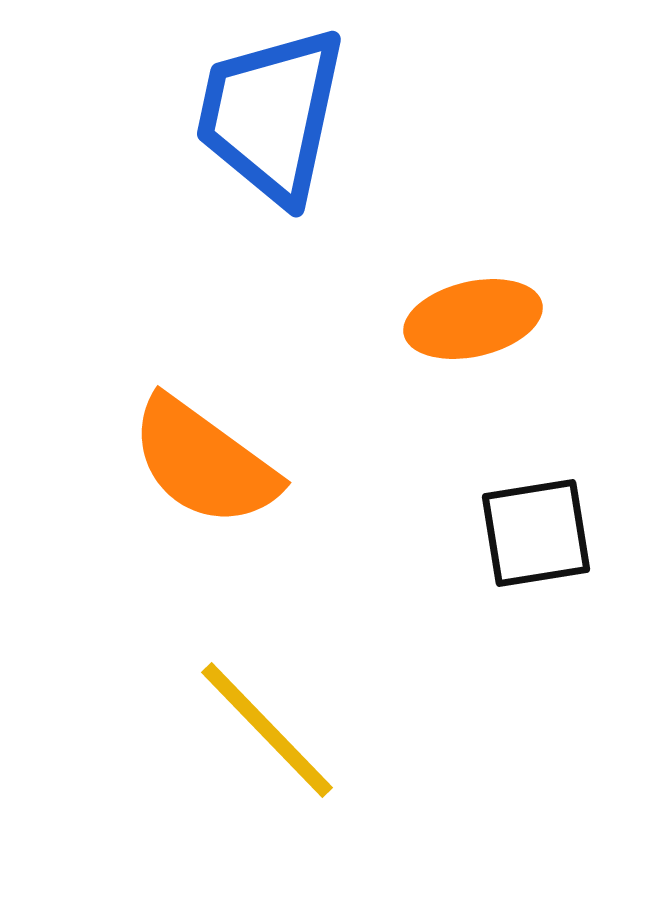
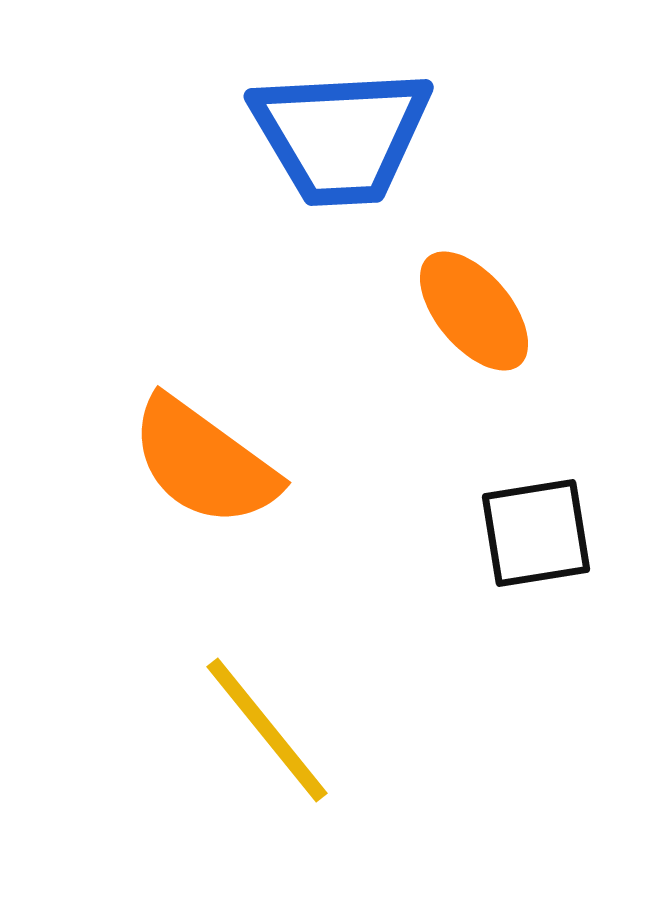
blue trapezoid: moved 70 px right, 21 px down; rotated 105 degrees counterclockwise
orange ellipse: moved 1 px right, 8 px up; rotated 63 degrees clockwise
yellow line: rotated 5 degrees clockwise
